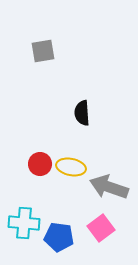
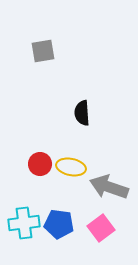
cyan cross: rotated 12 degrees counterclockwise
blue pentagon: moved 13 px up
